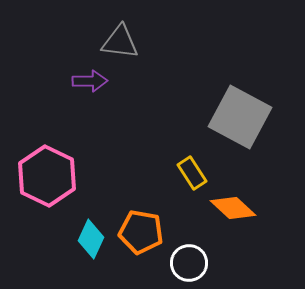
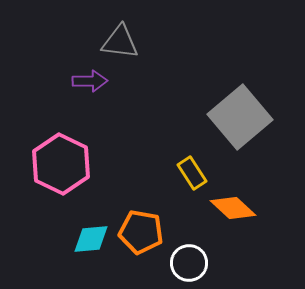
gray square: rotated 22 degrees clockwise
pink hexagon: moved 14 px right, 12 px up
cyan diamond: rotated 60 degrees clockwise
